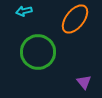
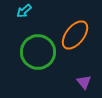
cyan arrow: rotated 28 degrees counterclockwise
orange ellipse: moved 16 px down
